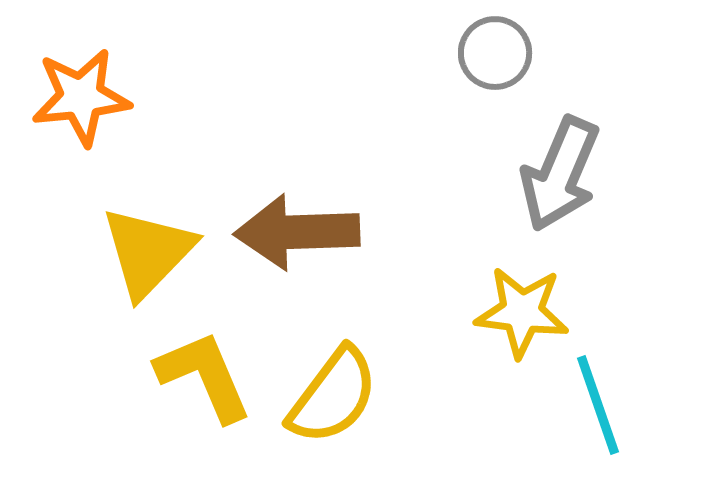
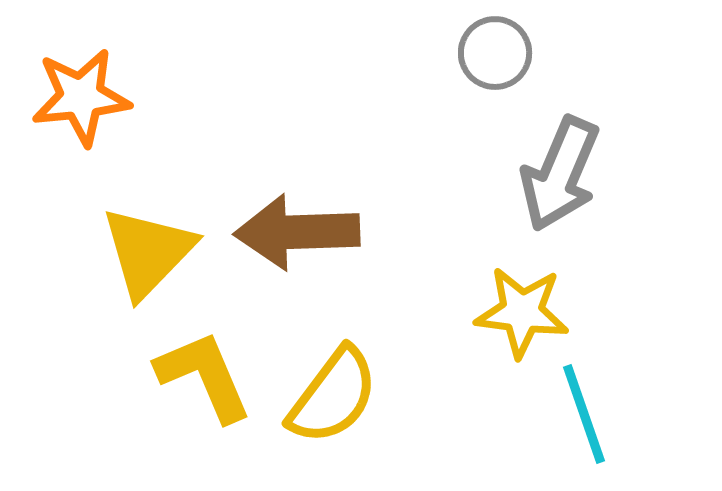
cyan line: moved 14 px left, 9 px down
